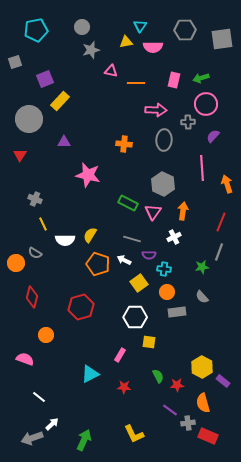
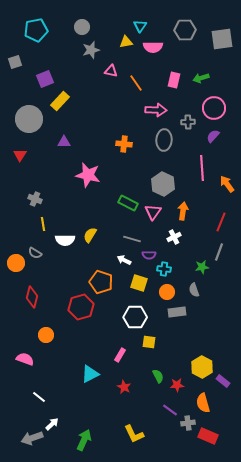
orange line at (136, 83): rotated 54 degrees clockwise
pink circle at (206, 104): moved 8 px right, 4 px down
orange arrow at (227, 184): rotated 18 degrees counterclockwise
yellow line at (43, 224): rotated 16 degrees clockwise
orange pentagon at (98, 264): moved 3 px right, 18 px down
yellow square at (139, 283): rotated 36 degrees counterclockwise
gray semicircle at (202, 297): moved 8 px left, 7 px up; rotated 24 degrees clockwise
red star at (124, 387): rotated 24 degrees clockwise
